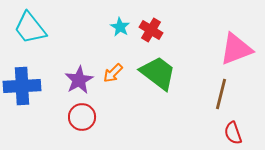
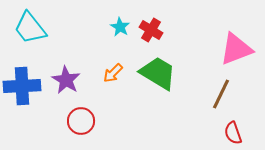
green trapezoid: rotated 6 degrees counterclockwise
purple star: moved 13 px left; rotated 12 degrees counterclockwise
brown line: rotated 12 degrees clockwise
red circle: moved 1 px left, 4 px down
